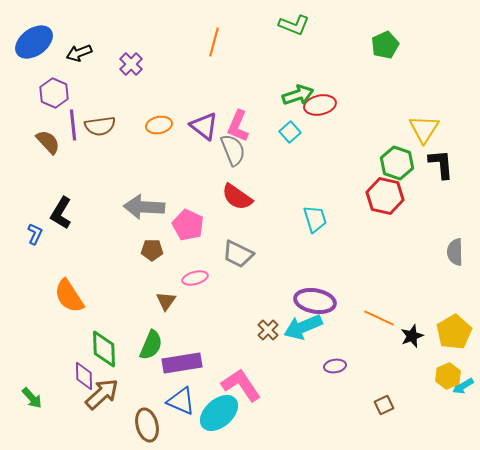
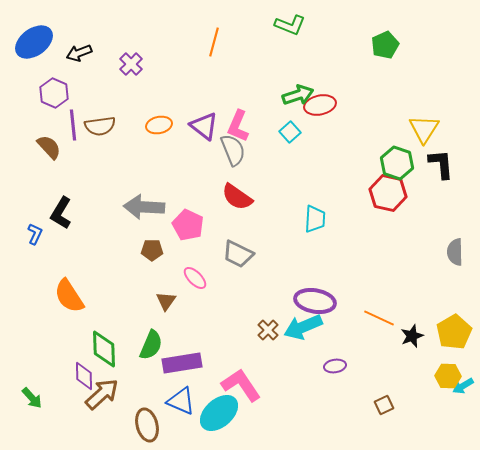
green L-shape at (294, 25): moved 4 px left
brown semicircle at (48, 142): moved 1 px right, 5 px down
red hexagon at (385, 196): moved 3 px right, 3 px up
cyan trapezoid at (315, 219): rotated 20 degrees clockwise
pink ellipse at (195, 278): rotated 60 degrees clockwise
yellow hexagon at (448, 376): rotated 25 degrees clockwise
